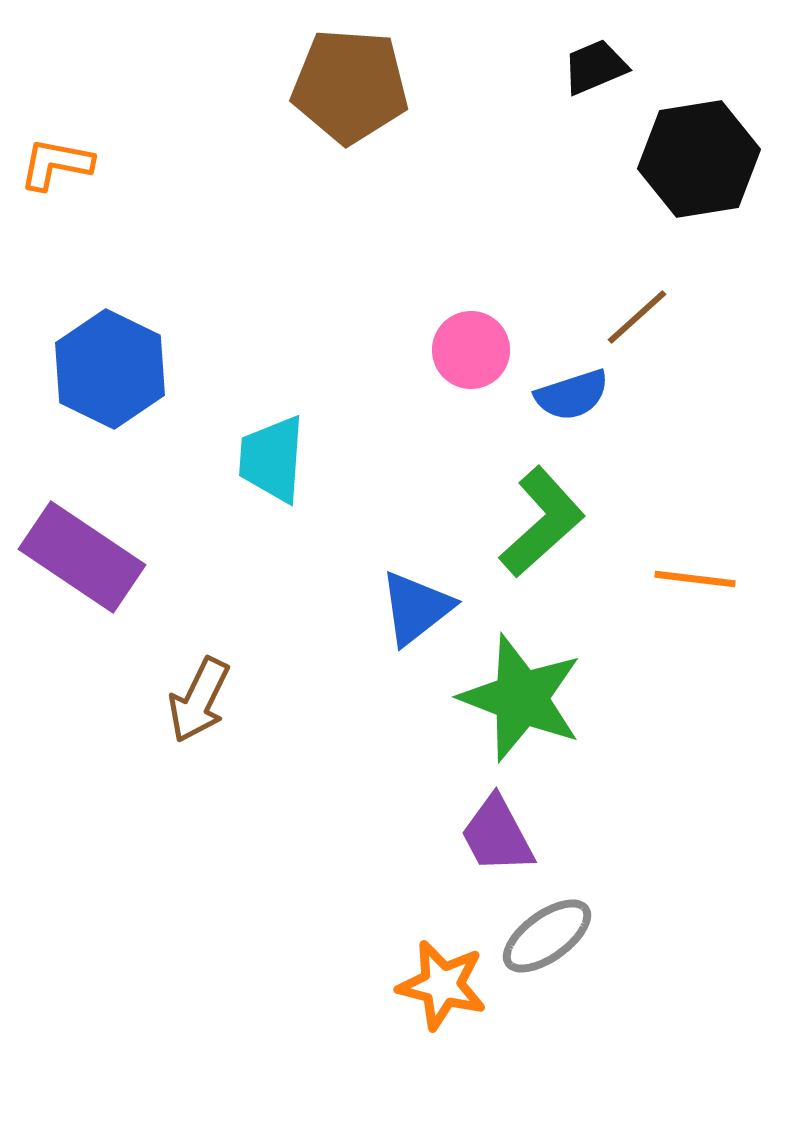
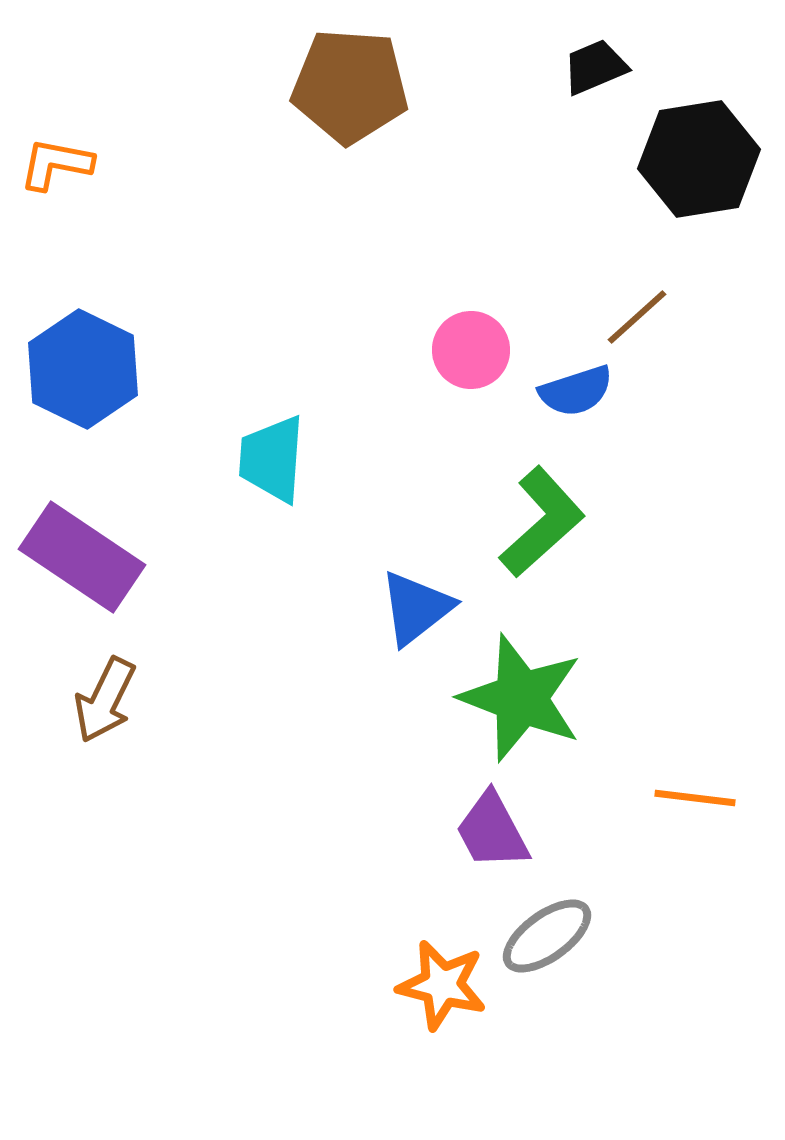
blue hexagon: moved 27 px left
blue semicircle: moved 4 px right, 4 px up
orange line: moved 219 px down
brown arrow: moved 94 px left
purple trapezoid: moved 5 px left, 4 px up
